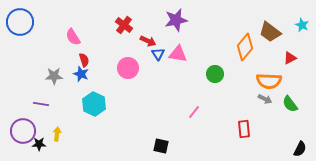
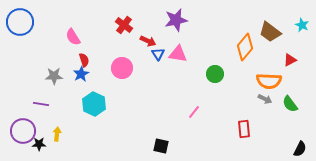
red triangle: moved 2 px down
pink circle: moved 6 px left
blue star: rotated 21 degrees clockwise
